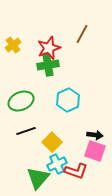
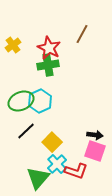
red star: rotated 25 degrees counterclockwise
cyan hexagon: moved 28 px left, 1 px down
black line: rotated 24 degrees counterclockwise
cyan cross: rotated 18 degrees counterclockwise
